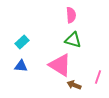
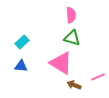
green triangle: moved 1 px left, 2 px up
pink triangle: moved 1 px right, 2 px up
pink line: rotated 48 degrees clockwise
